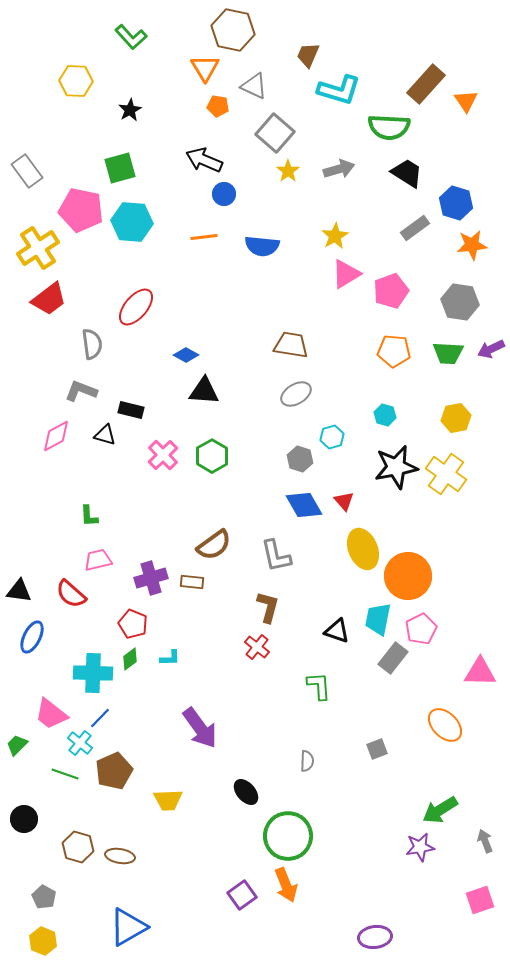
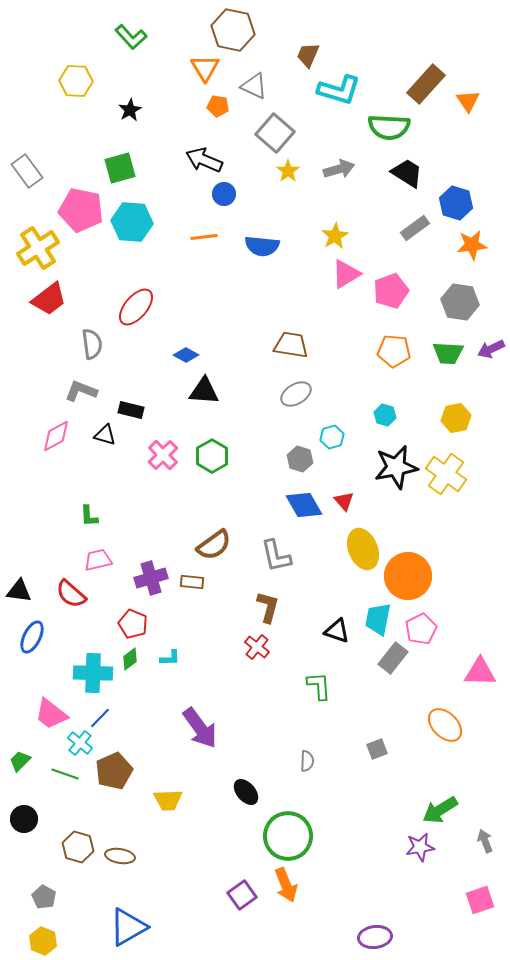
orange triangle at (466, 101): moved 2 px right
green trapezoid at (17, 745): moved 3 px right, 16 px down
